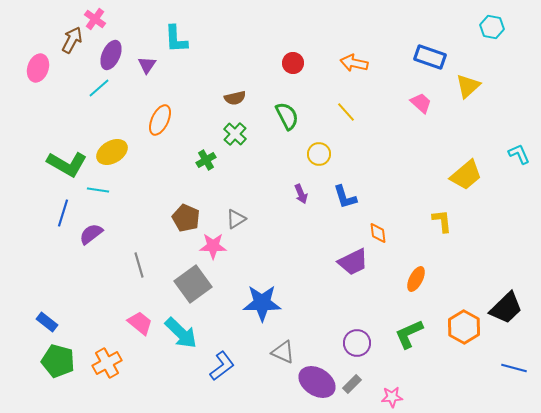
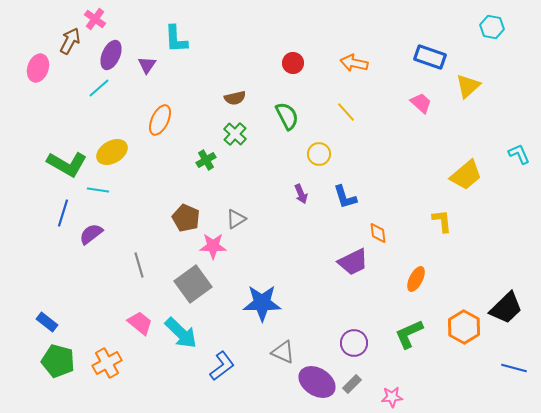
brown arrow at (72, 40): moved 2 px left, 1 px down
purple circle at (357, 343): moved 3 px left
